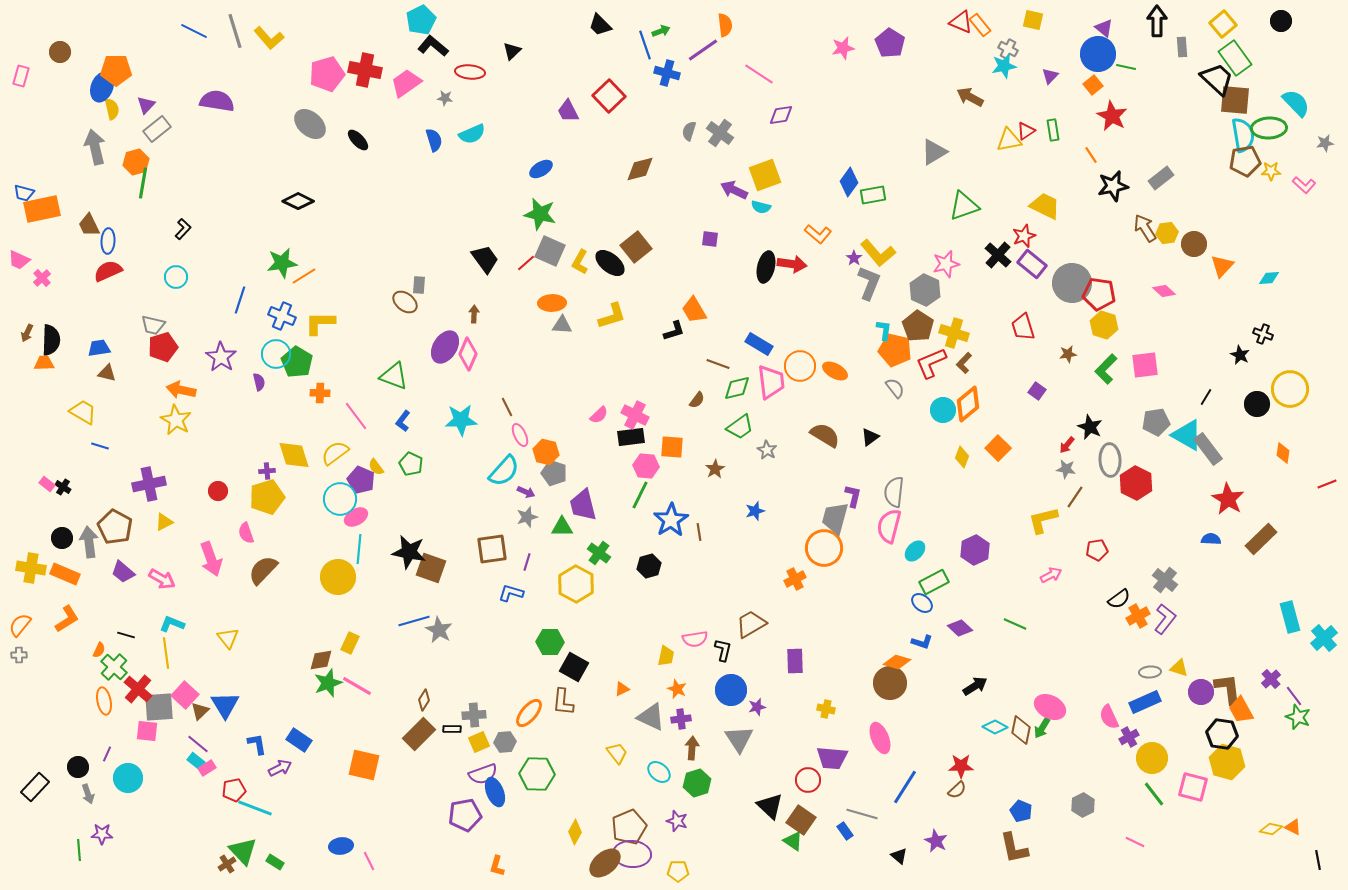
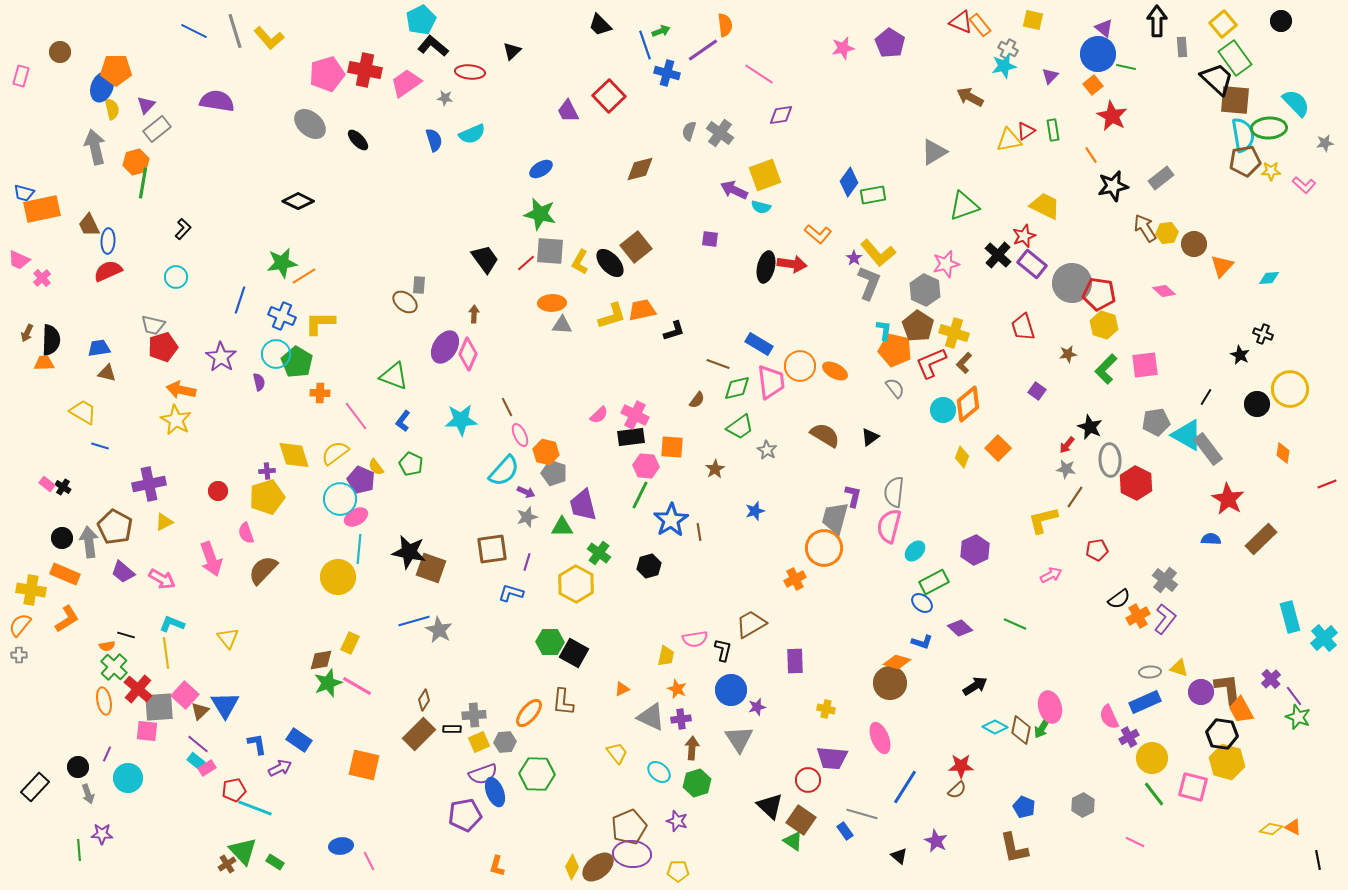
gray square at (550, 251): rotated 20 degrees counterclockwise
black ellipse at (610, 263): rotated 8 degrees clockwise
orange trapezoid at (694, 310): moved 52 px left; rotated 108 degrees clockwise
yellow cross at (31, 568): moved 22 px down
orange semicircle at (99, 650): moved 8 px right, 4 px up; rotated 56 degrees clockwise
black square at (574, 667): moved 14 px up
pink ellipse at (1050, 707): rotated 48 degrees clockwise
blue pentagon at (1021, 811): moved 3 px right, 4 px up
yellow diamond at (575, 832): moved 3 px left, 35 px down
brown ellipse at (605, 863): moved 7 px left, 4 px down
